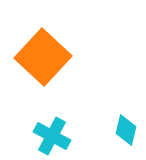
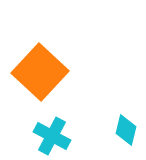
orange square: moved 3 px left, 15 px down
